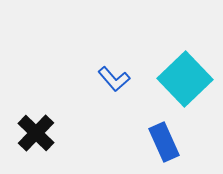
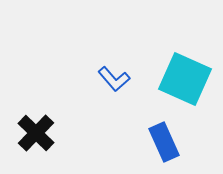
cyan square: rotated 22 degrees counterclockwise
